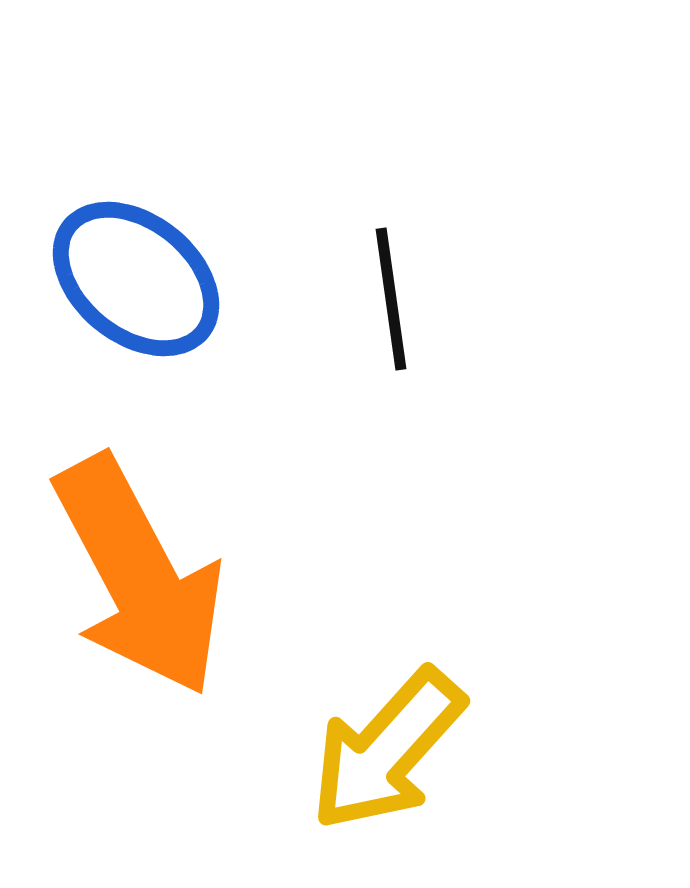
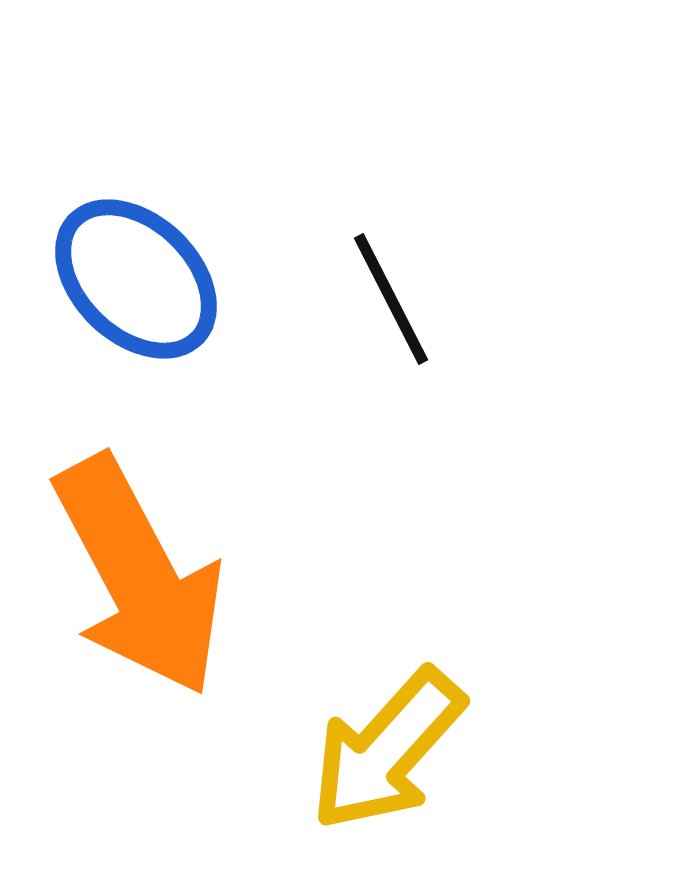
blue ellipse: rotated 5 degrees clockwise
black line: rotated 19 degrees counterclockwise
